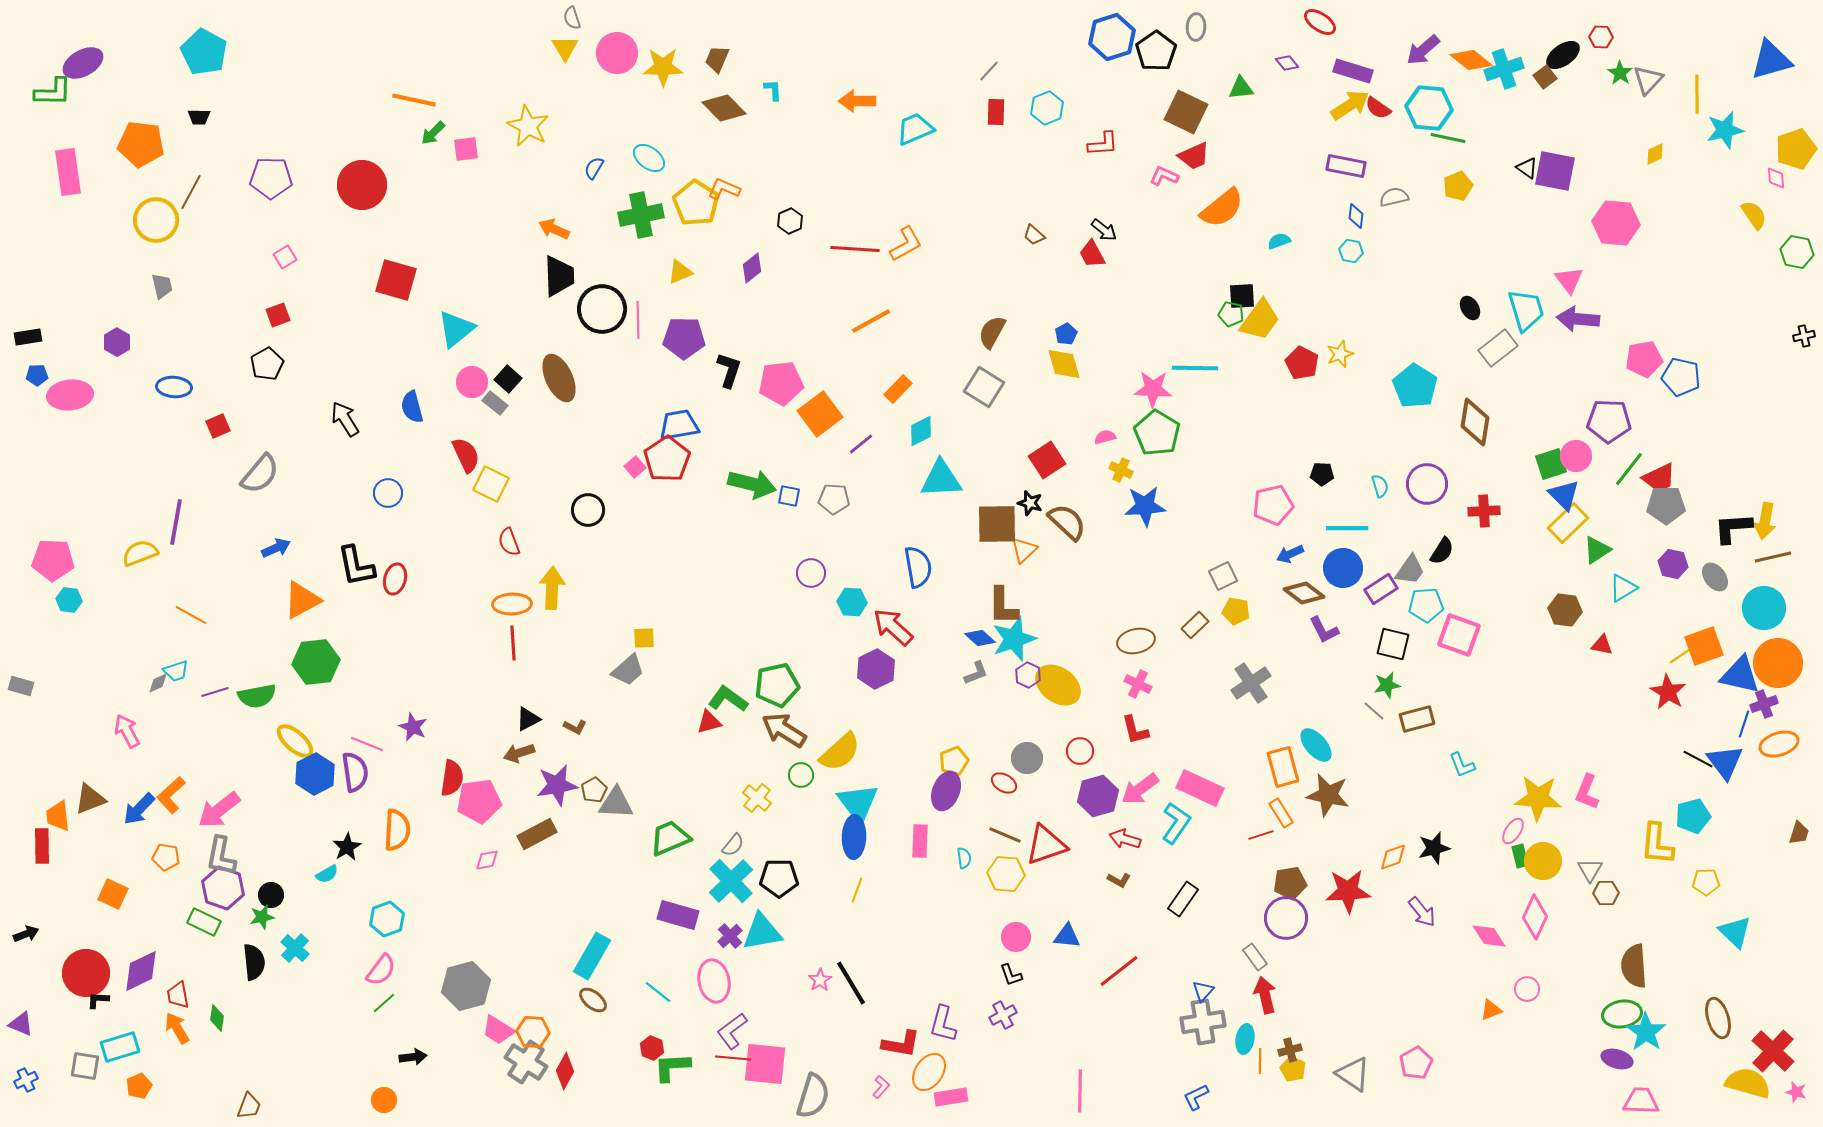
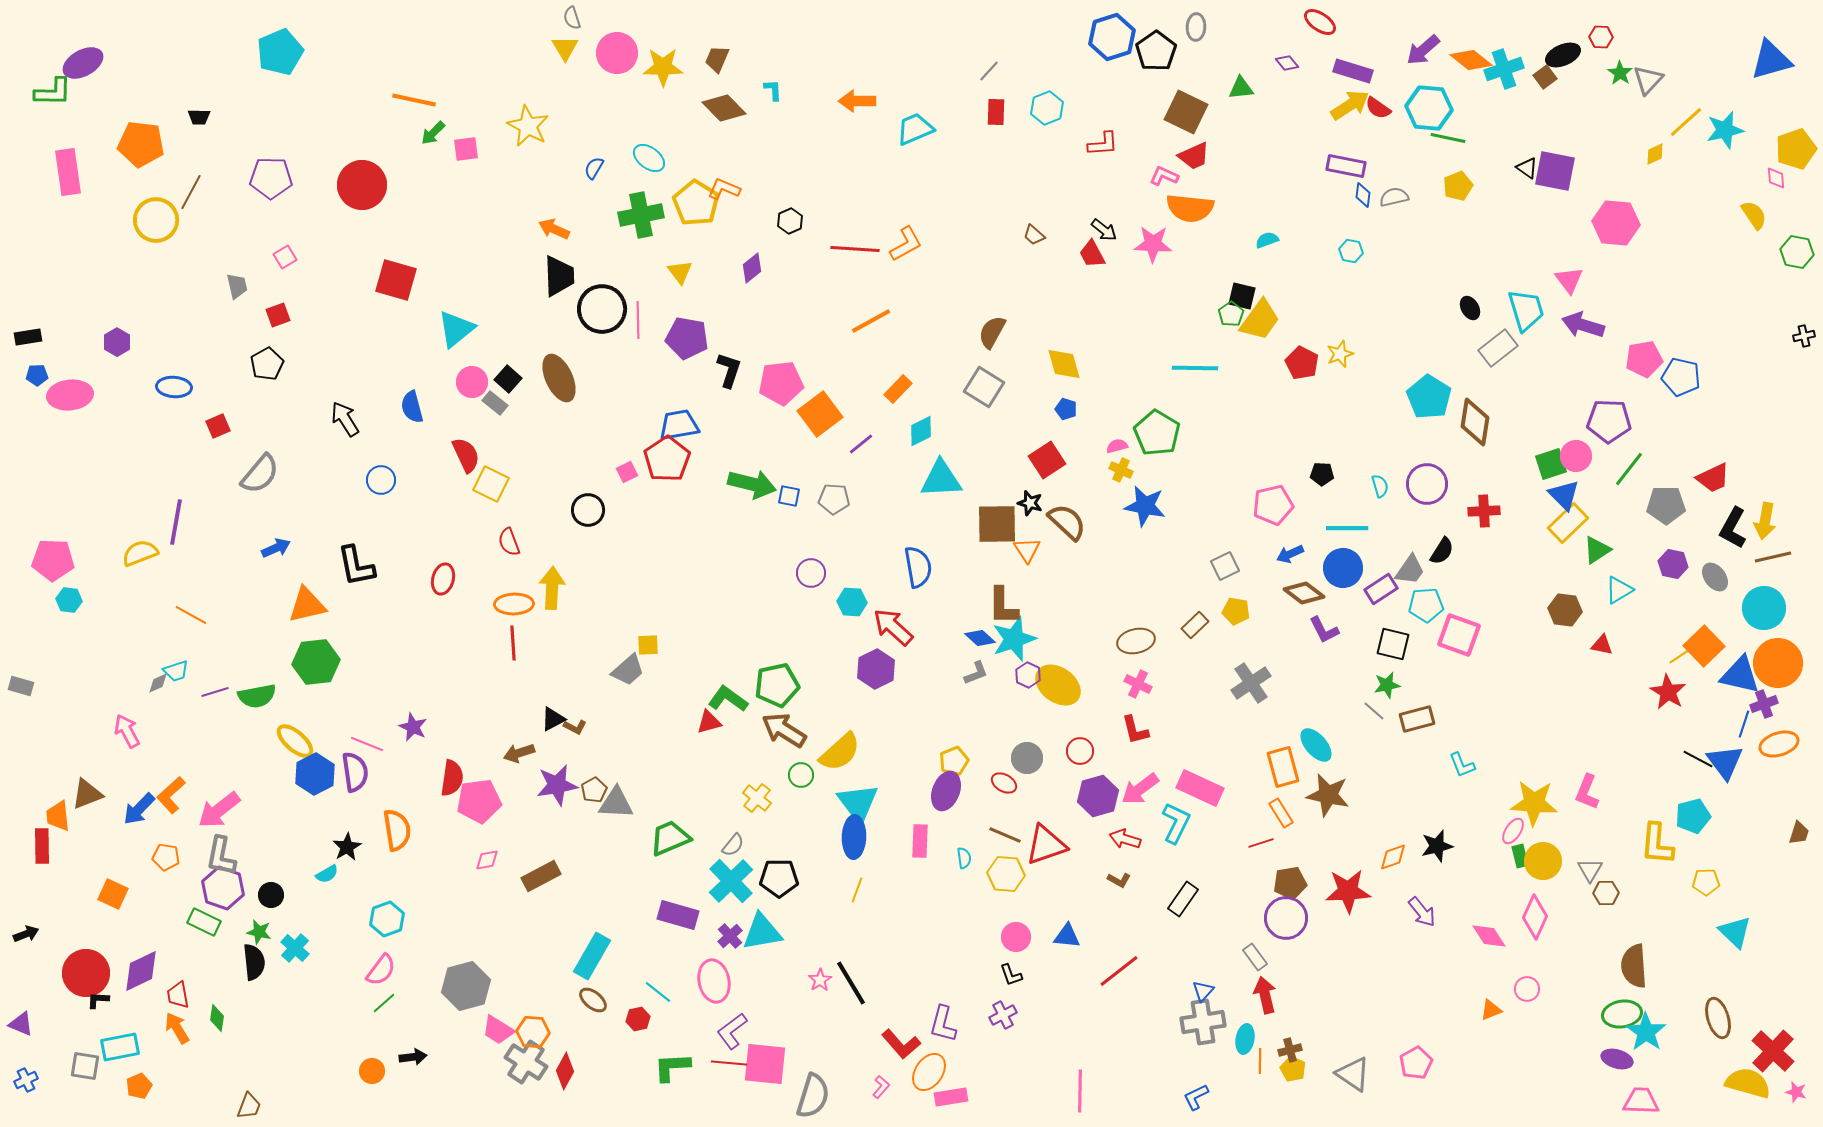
cyan pentagon at (204, 52): moved 76 px right; rotated 21 degrees clockwise
black ellipse at (1563, 55): rotated 12 degrees clockwise
yellow line at (1697, 94): moved 11 px left, 28 px down; rotated 48 degrees clockwise
orange semicircle at (1222, 208): moved 32 px left; rotated 45 degrees clockwise
blue diamond at (1356, 216): moved 7 px right, 21 px up
cyan semicircle at (1279, 241): moved 12 px left, 1 px up
yellow triangle at (680, 272): rotated 44 degrees counterclockwise
gray trapezoid at (162, 286): moved 75 px right
black square at (1242, 296): rotated 16 degrees clockwise
green pentagon at (1231, 314): rotated 25 degrees clockwise
purple arrow at (1578, 319): moved 5 px right, 6 px down; rotated 12 degrees clockwise
blue pentagon at (1066, 334): moved 75 px down; rotated 25 degrees counterclockwise
purple pentagon at (684, 338): moved 3 px right; rotated 9 degrees clockwise
cyan pentagon at (1415, 386): moved 14 px right, 11 px down
pink star at (1153, 389): moved 145 px up
pink semicircle at (1105, 437): moved 12 px right, 9 px down
pink square at (635, 467): moved 8 px left, 5 px down; rotated 15 degrees clockwise
red trapezoid at (1659, 478): moved 54 px right
blue circle at (388, 493): moved 7 px left, 13 px up
blue star at (1145, 506): rotated 15 degrees clockwise
black L-shape at (1733, 528): rotated 57 degrees counterclockwise
orange triangle at (1024, 550): moved 3 px right; rotated 20 degrees counterclockwise
gray square at (1223, 576): moved 2 px right, 10 px up
red ellipse at (395, 579): moved 48 px right
cyan triangle at (1623, 588): moved 4 px left, 2 px down
orange triangle at (302, 600): moved 5 px right, 5 px down; rotated 15 degrees clockwise
orange ellipse at (512, 604): moved 2 px right
yellow square at (644, 638): moved 4 px right, 7 px down
orange square at (1704, 646): rotated 24 degrees counterclockwise
black triangle at (528, 719): moved 25 px right
yellow star at (1538, 798): moved 4 px left, 5 px down
brown triangle at (90, 799): moved 3 px left, 5 px up
cyan L-shape at (1176, 823): rotated 9 degrees counterclockwise
orange semicircle at (397, 830): rotated 12 degrees counterclockwise
brown rectangle at (537, 834): moved 4 px right, 42 px down
red line at (1261, 835): moved 8 px down
black star at (1434, 848): moved 3 px right, 2 px up
green star at (262, 917): moved 3 px left, 15 px down; rotated 25 degrees clockwise
red L-shape at (901, 1044): rotated 39 degrees clockwise
cyan rectangle at (120, 1047): rotated 6 degrees clockwise
red hexagon at (652, 1048): moved 14 px left, 29 px up; rotated 25 degrees clockwise
red line at (733, 1058): moved 4 px left, 5 px down
orange circle at (384, 1100): moved 12 px left, 29 px up
